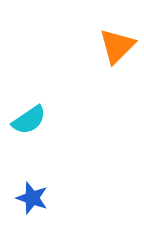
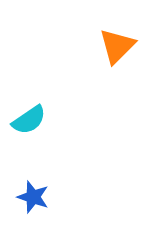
blue star: moved 1 px right, 1 px up
